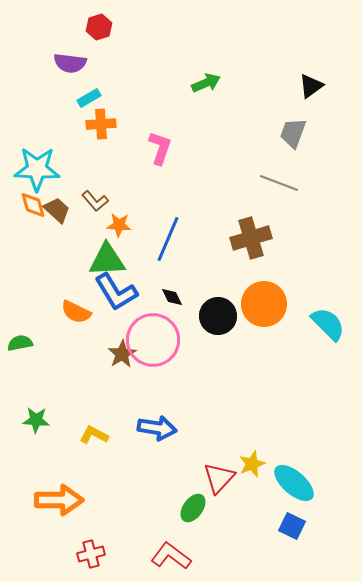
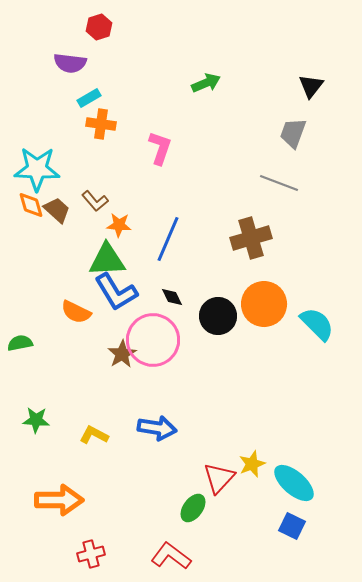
black triangle: rotated 16 degrees counterclockwise
orange cross: rotated 12 degrees clockwise
orange diamond: moved 2 px left
cyan semicircle: moved 11 px left
